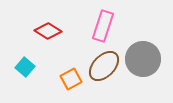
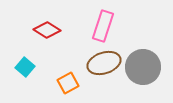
red diamond: moved 1 px left, 1 px up
gray circle: moved 8 px down
brown ellipse: moved 3 px up; rotated 28 degrees clockwise
orange square: moved 3 px left, 4 px down
